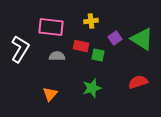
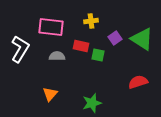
green star: moved 15 px down
